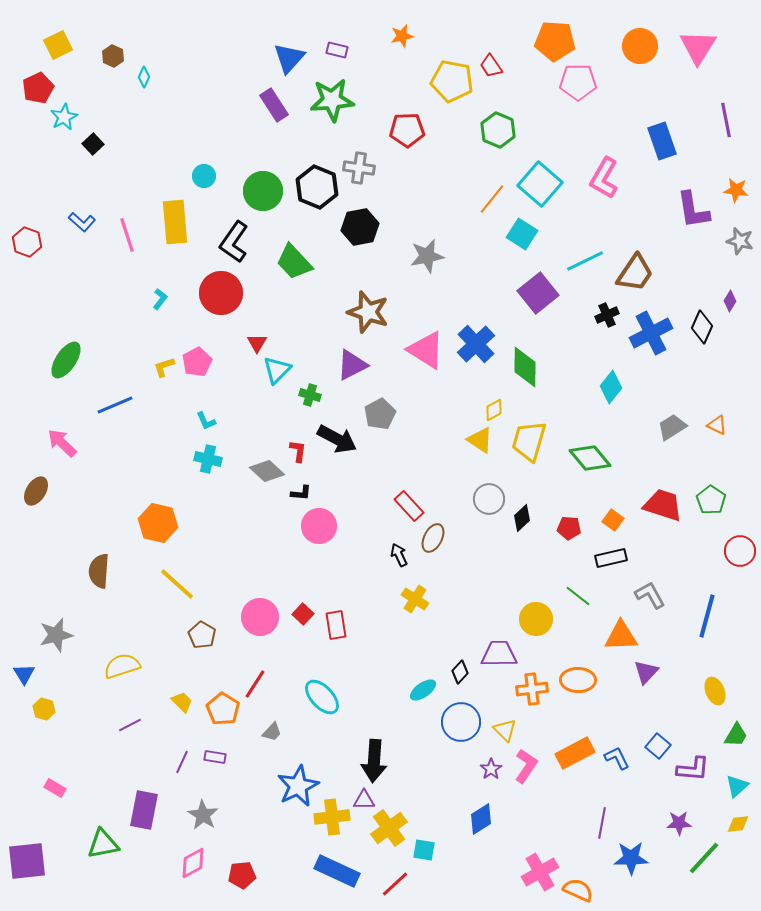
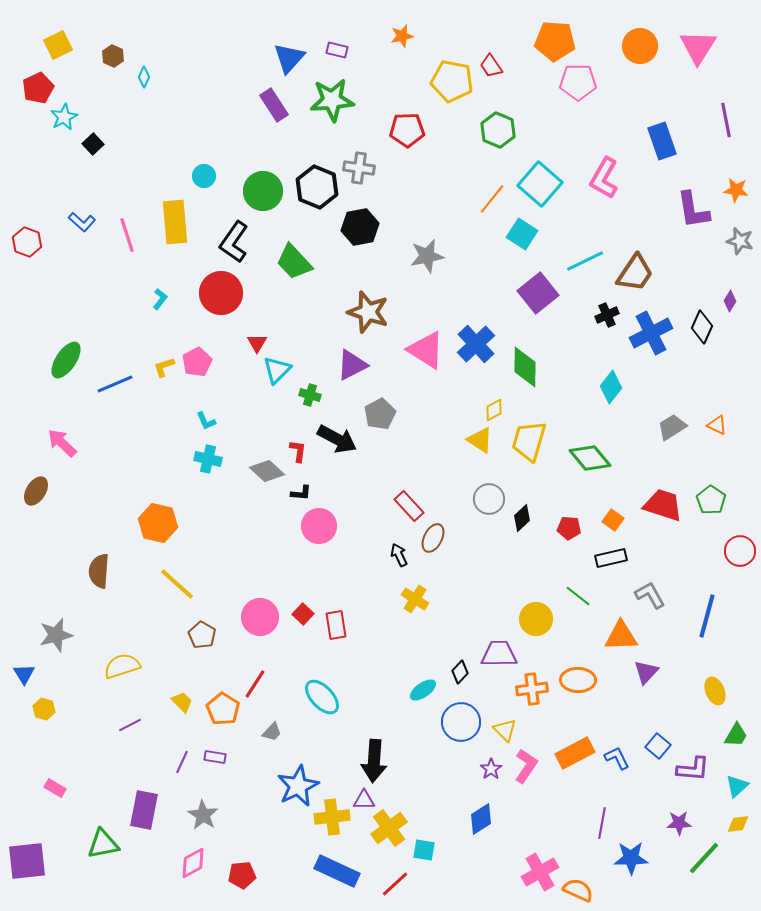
blue line at (115, 405): moved 21 px up
